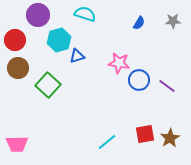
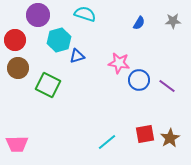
green square: rotated 15 degrees counterclockwise
